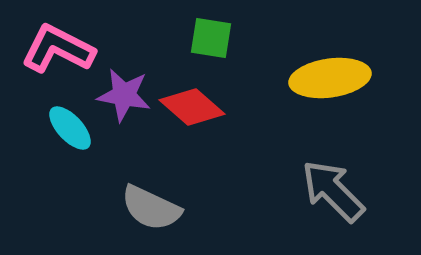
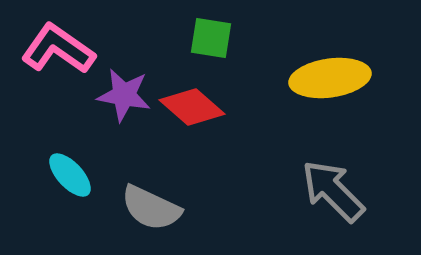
pink L-shape: rotated 8 degrees clockwise
cyan ellipse: moved 47 px down
